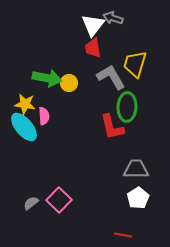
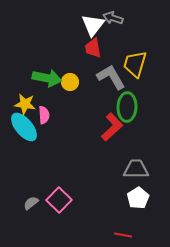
yellow circle: moved 1 px right, 1 px up
pink semicircle: moved 1 px up
red L-shape: rotated 120 degrees counterclockwise
